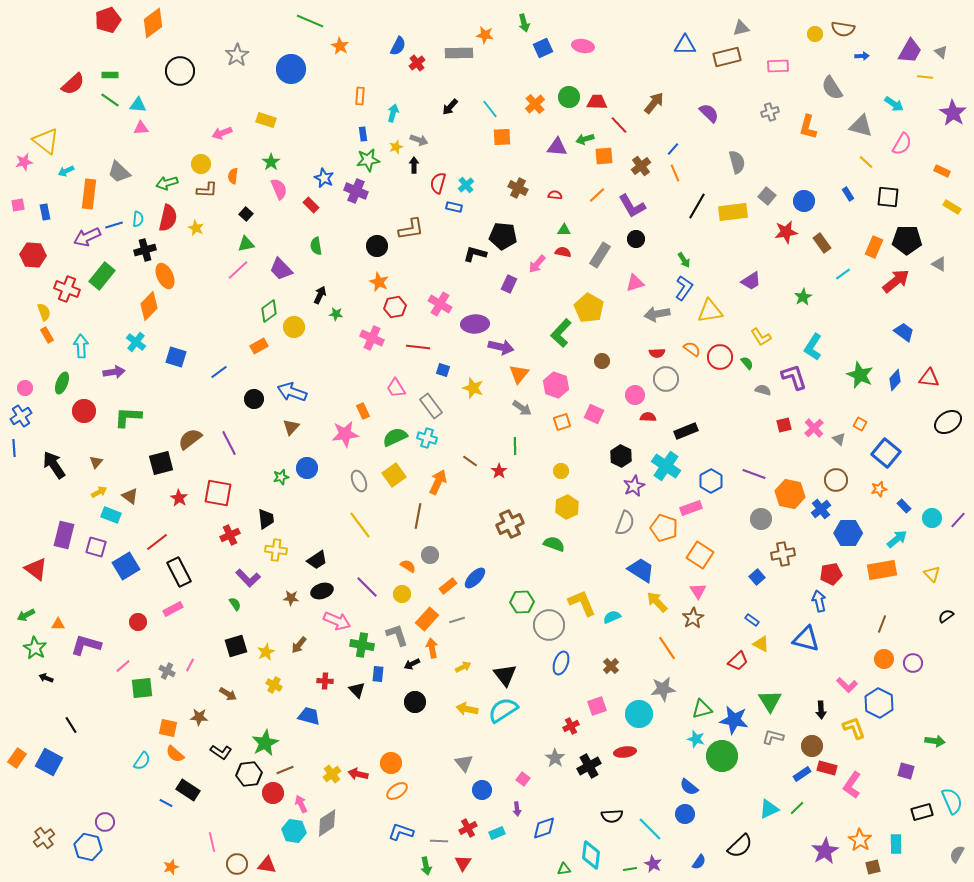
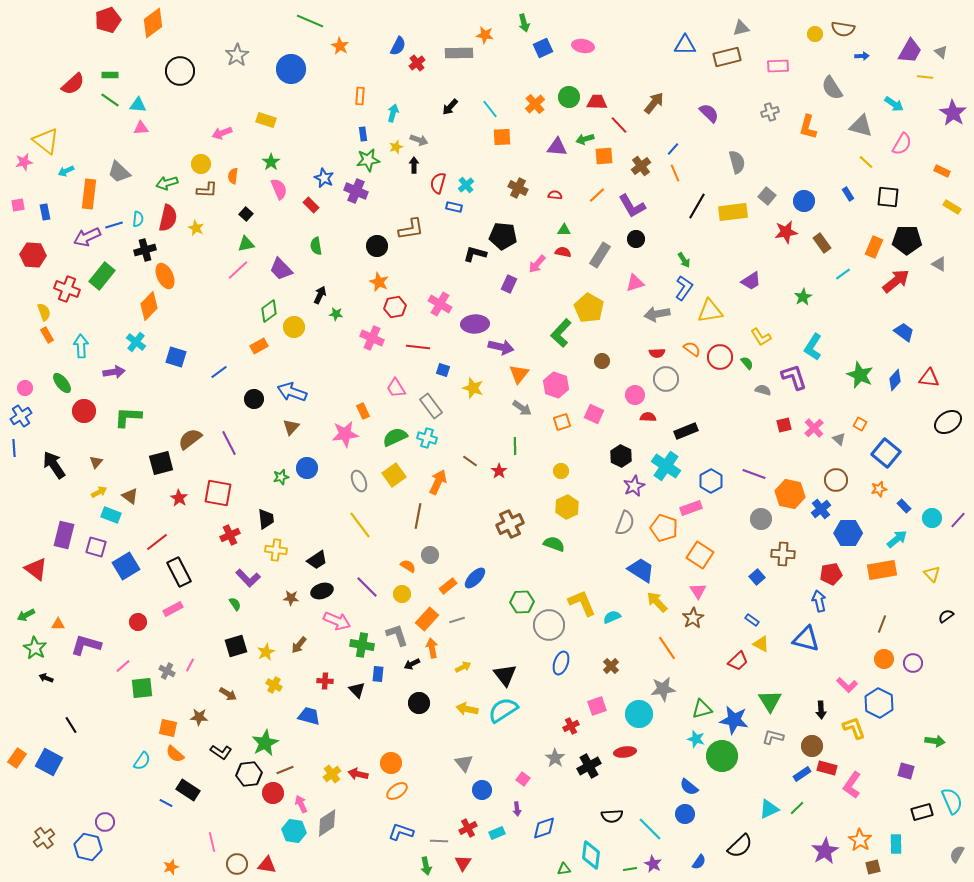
green ellipse at (62, 383): rotated 60 degrees counterclockwise
brown cross at (783, 554): rotated 15 degrees clockwise
black circle at (415, 702): moved 4 px right, 1 px down
